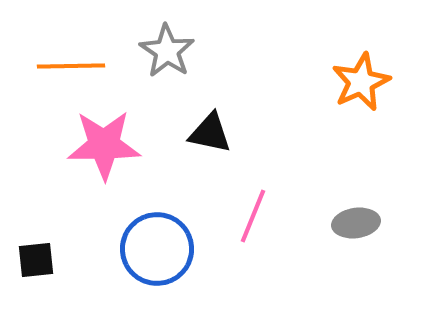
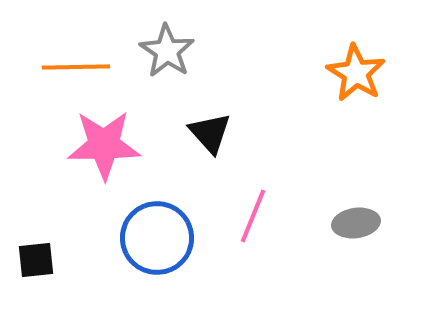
orange line: moved 5 px right, 1 px down
orange star: moved 5 px left, 9 px up; rotated 16 degrees counterclockwise
black triangle: rotated 36 degrees clockwise
blue circle: moved 11 px up
